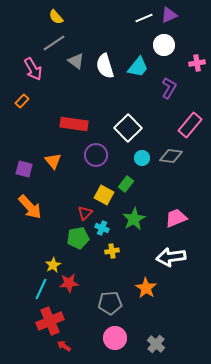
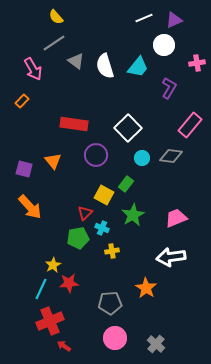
purple triangle: moved 5 px right, 5 px down
green star: moved 1 px left, 4 px up
